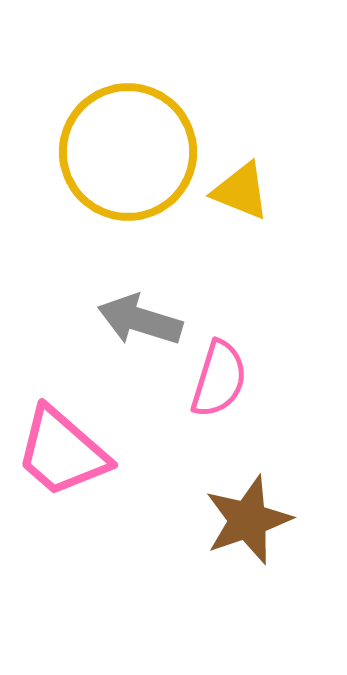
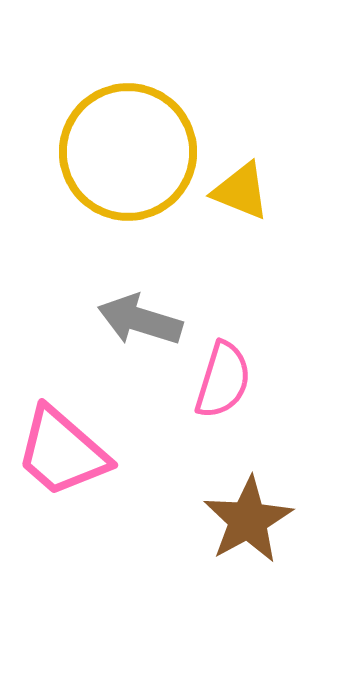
pink semicircle: moved 4 px right, 1 px down
brown star: rotated 10 degrees counterclockwise
